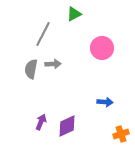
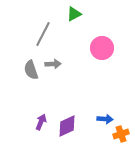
gray semicircle: moved 1 px down; rotated 30 degrees counterclockwise
blue arrow: moved 17 px down
